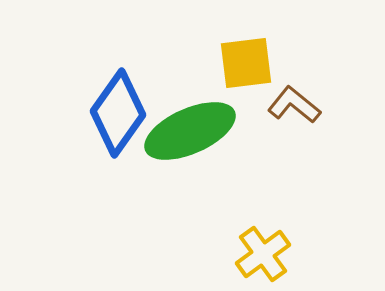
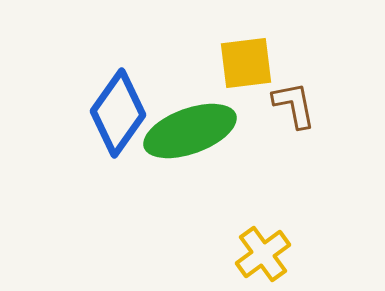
brown L-shape: rotated 40 degrees clockwise
green ellipse: rotated 4 degrees clockwise
